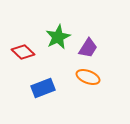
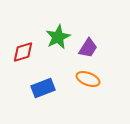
red diamond: rotated 60 degrees counterclockwise
orange ellipse: moved 2 px down
